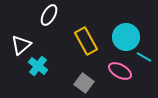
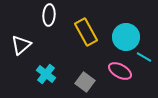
white ellipse: rotated 25 degrees counterclockwise
yellow rectangle: moved 9 px up
cyan cross: moved 8 px right, 8 px down
gray square: moved 1 px right, 1 px up
